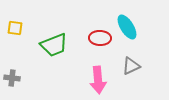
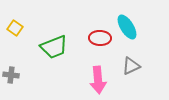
yellow square: rotated 28 degrees clockwise
green trapezoid: moved 2 px down
gray cross: moved 1 px left, 3 px up
